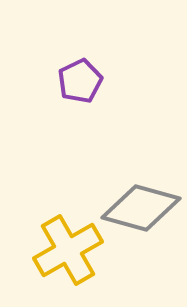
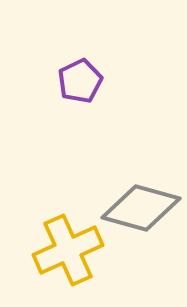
yellow cross: rotated 6 degrees clockwise
